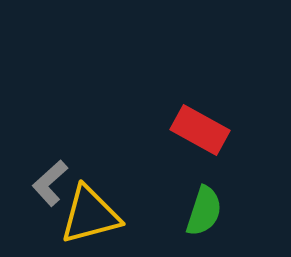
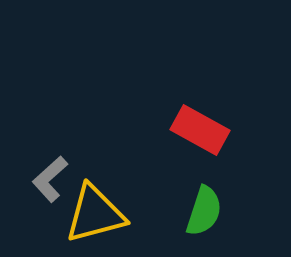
gray L-shape: moved 4 px up
yellow triangle: moved 5 px right, 1 px up
